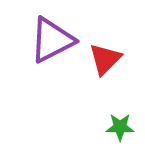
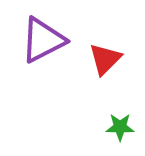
purple triangle: moved 9 px left
